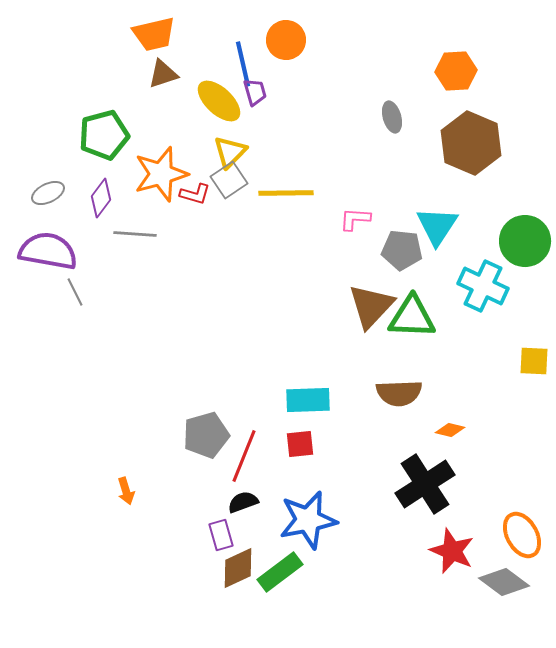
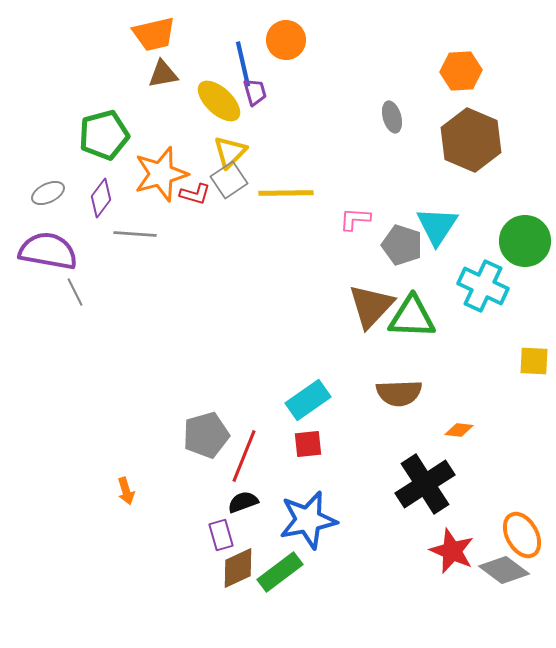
orange hexagon at (456, 71): moved 5 px right
brown triangle at (163, 74): rotated 8 degrees clockwise
brown hexagon at (471, 143): moved 3 px up
gray pentagon at (402, 250): moved 5 px up; rotated 12 degrees clockwise
cyan rectangle at (308, 400): rotated 33 degrees counterclockwise
orange diamond at (450, 430): moved 9 px right; rotated 8 degrees counterclockwise
red square at (300, 444): moved 8 px right
gray diamond at (504, 582): moved 12 px up
